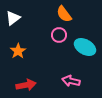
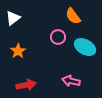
orange semicircle: moved 9 px right, 2 px down
pink circle: moved 1 px left, 2 px down
